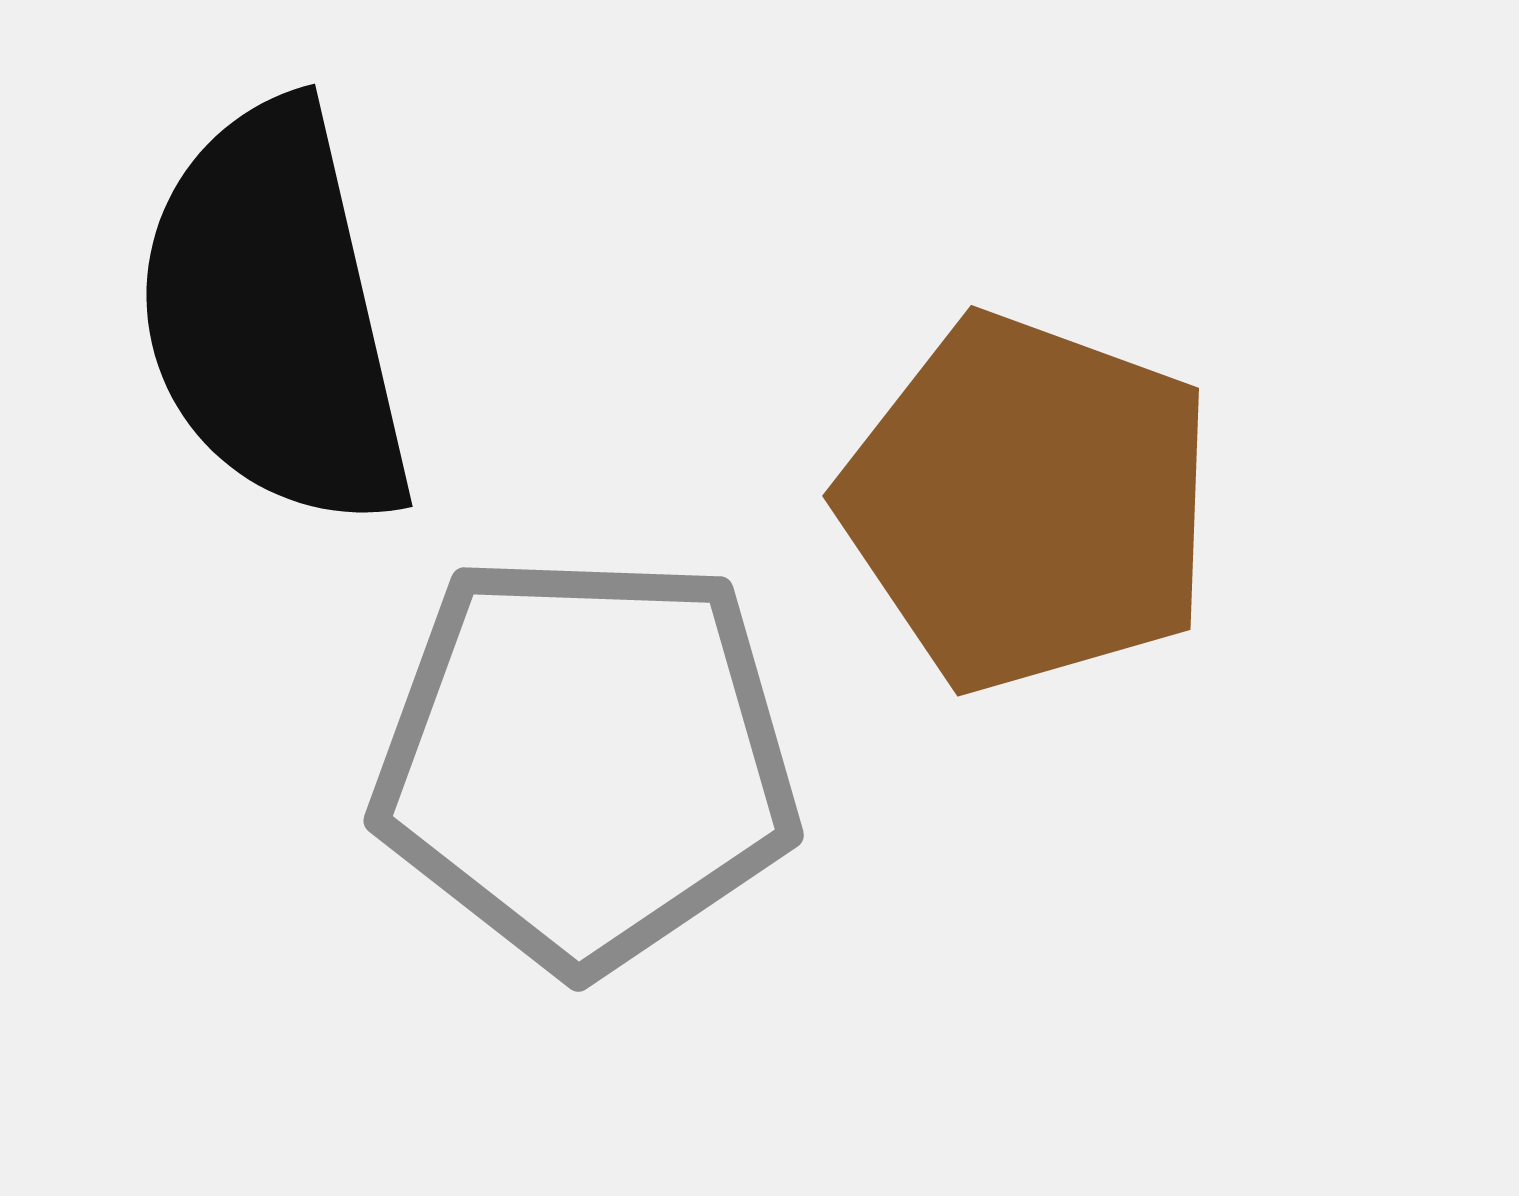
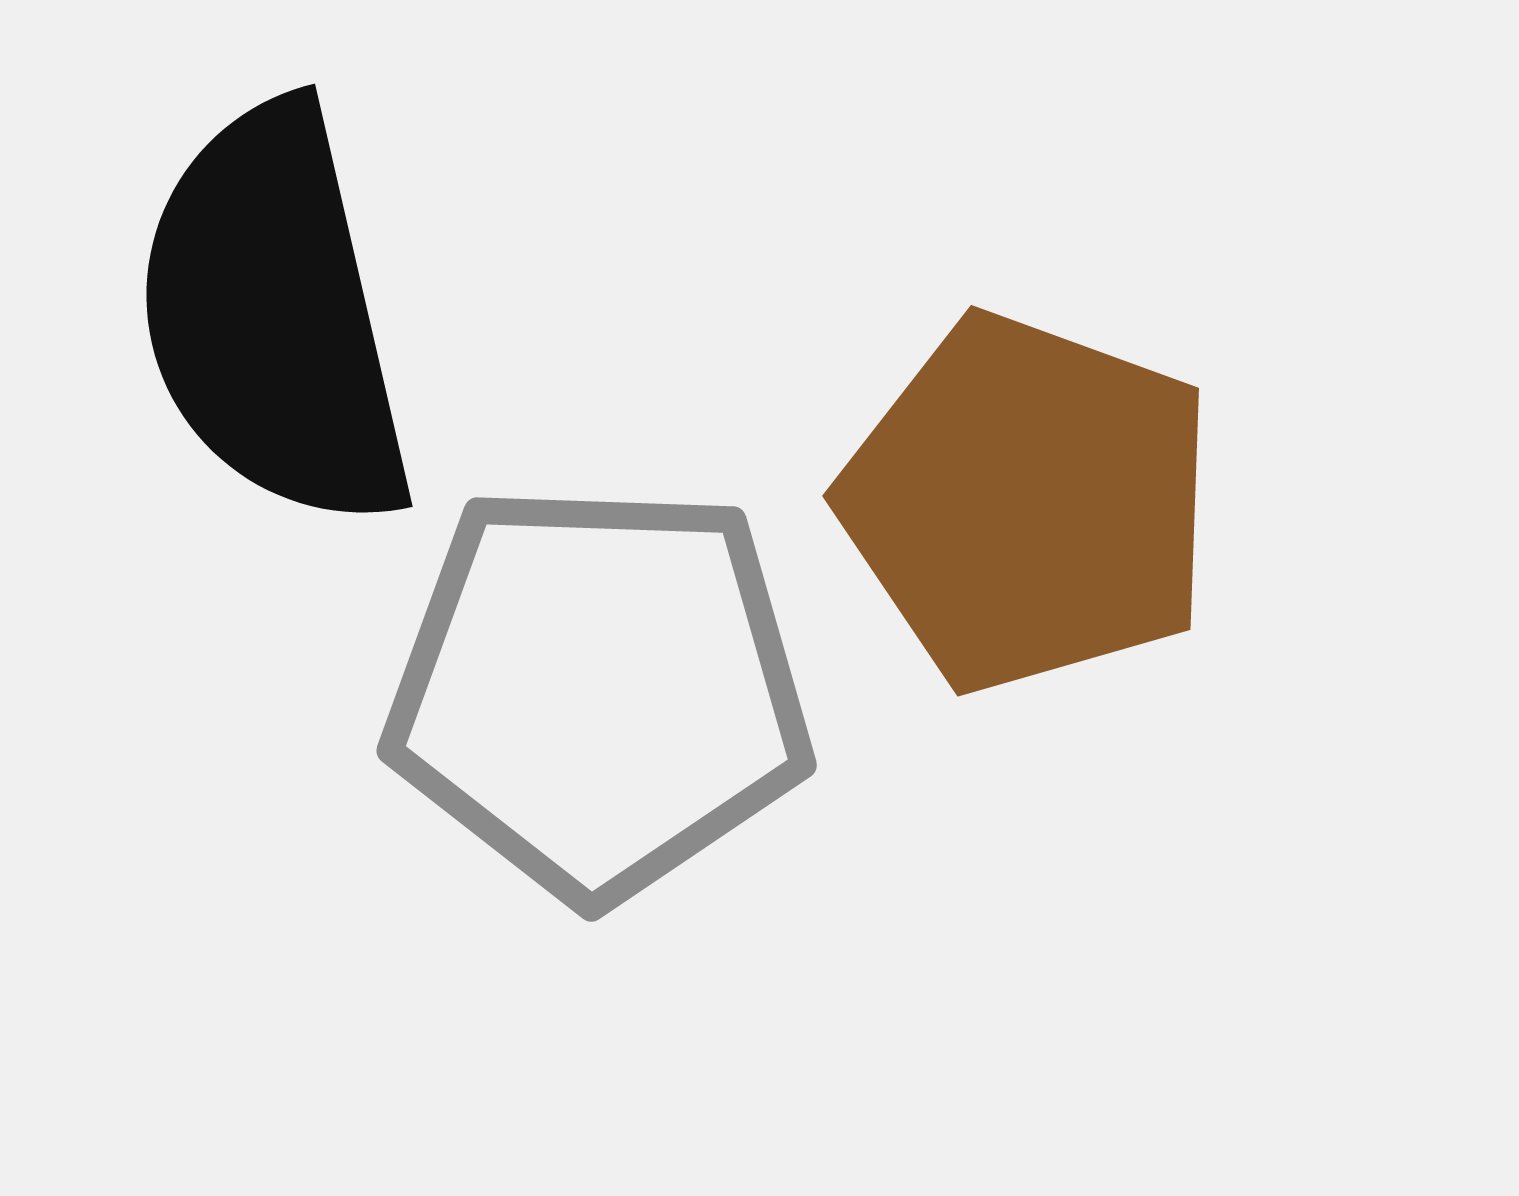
gray pentagon: moved 13 px right, 70 px up
